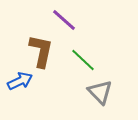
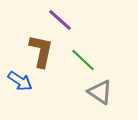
purple line: moved 4 px left
blue arrow: rotated 60 degrees clockwise
gray triangle: rotated 12 degrees counterclockwise
